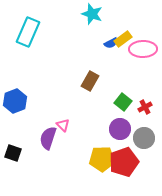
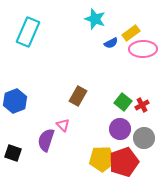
cyan star: moved 3 px right, 5 px down
yellow rectangle: moved 8 px right, 6 px up
brown rectangle: moved 12 px left, 15 px down
red cross: moved 3 px left, 2 px up
purple semicircle: moved 2 px left, 2 px down
